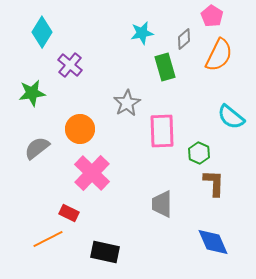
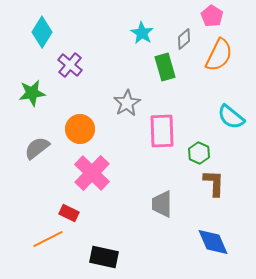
cyan star: rotated 30 degrees counterclockwise
black rectangle: moved 1 px left, 5 px down
